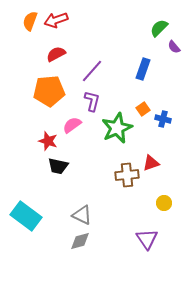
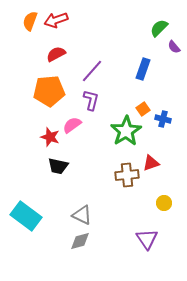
purple L-shape: moved 1 px left, 1 px up
green star: moved 9 px right, 3 px down; rotated 8 degrees counterclockwise
red star: moved 2 px right, 4 px up
